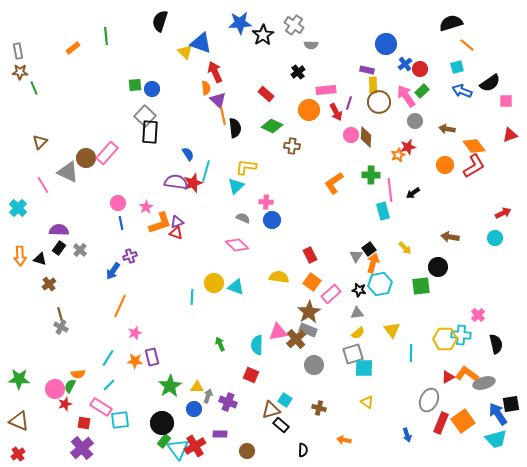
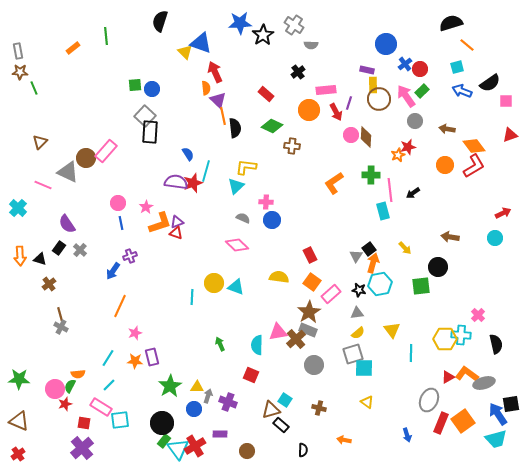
brown circle at (379, 102): moved 3 px up
pink rectangle at (107, 153): moved 1 px left, 2 px up
pink line at (43, 185): rotated 36 degrees counterclockwise
purple semicircle at (59, 230): moved 8 px right, 6 px up; rotated 126 degrees counterclockwise
